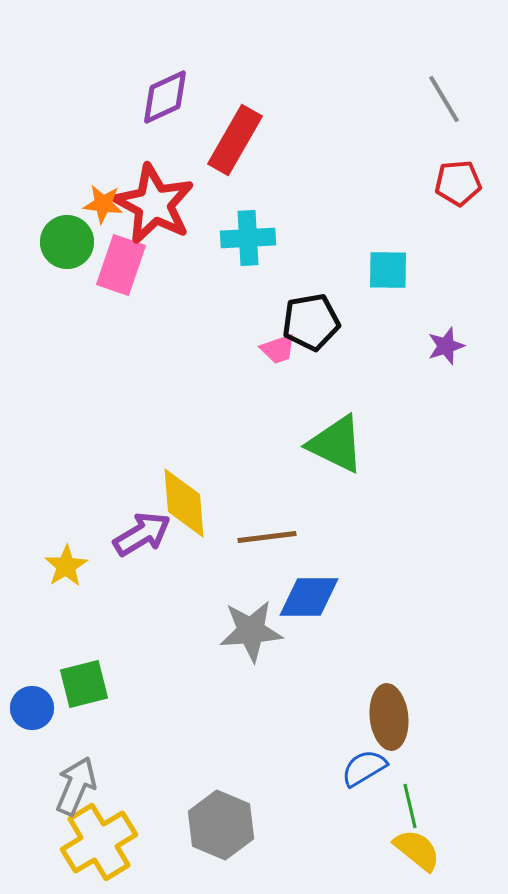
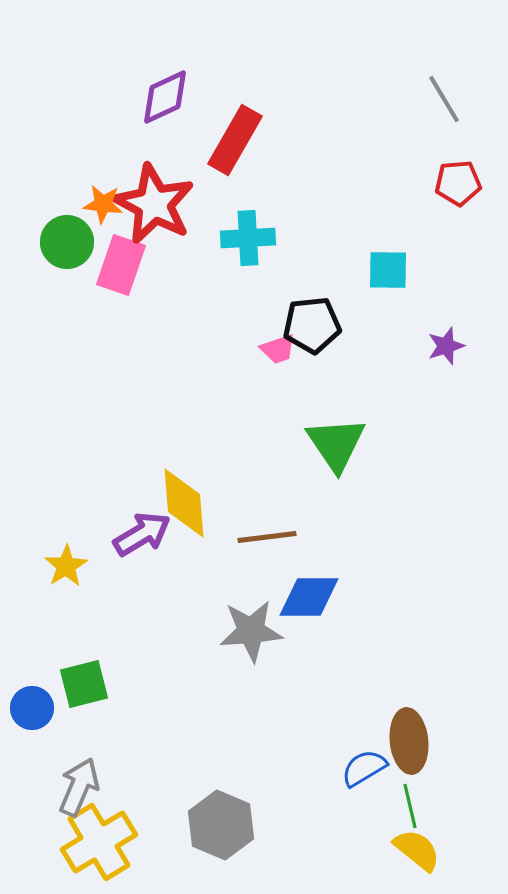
black pentagon: moved 1 px right, 3 px down; rotated 4 degrees clockwise
green triangle: rotated 30 degrees clockwise
brown ellipse: moved 20 px right, 24 px down
gray arrow: moved 3 px right, 1 px down
